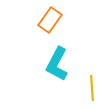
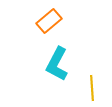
orange rectangle: moved 1 px left, 1 px down; rotated 15 degrees clockwise
